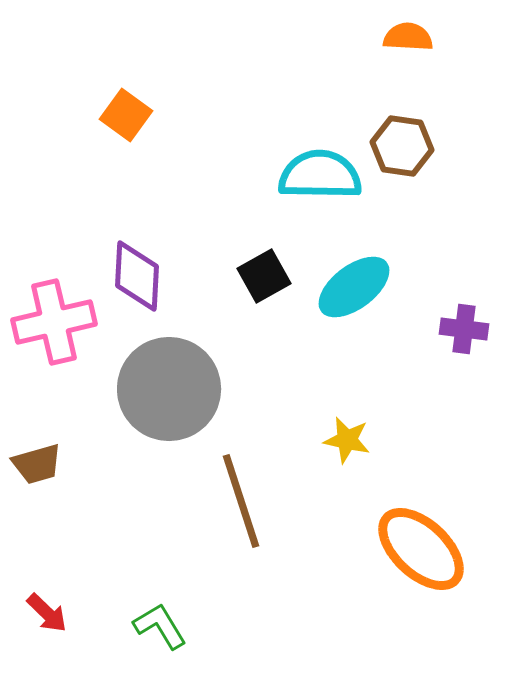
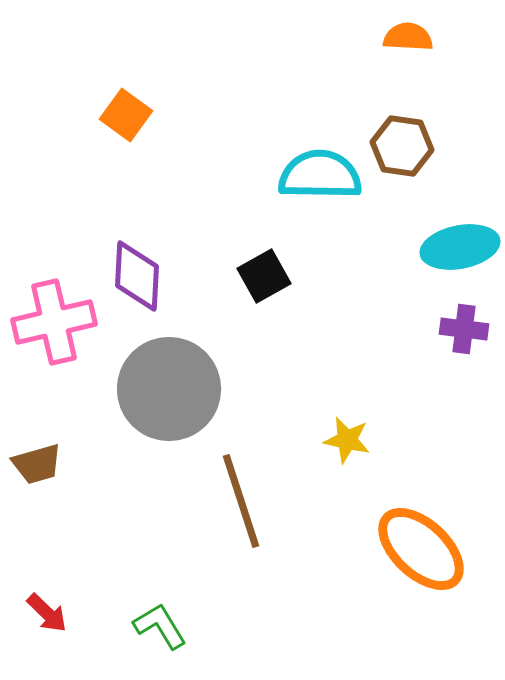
cyan ellipse: moved 106 px right, 40 px up; rotated 26 degrees clockwise
